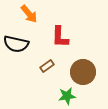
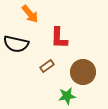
orange arrow: moved 1 px right
red L-shape: moved 1 px left, 1 px down
